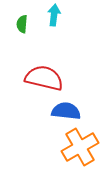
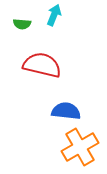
cyan arrow: rotated 15 degrees clockwise
green semicircle: rotated 90 degrees counterclockwise
red semicircle: moved 2 px left, 13 px up
